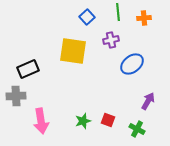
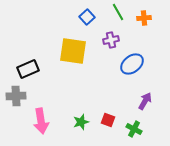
green line: rotated 24 degrees counterclockwise
purple arrow: moved 3 px left
green star: moved 2 px left, 1 px down
green cross: moved 3 px left
